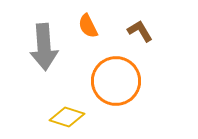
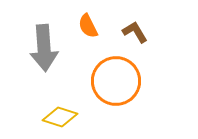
brown L-shape: moved 5 px left, 1 px down
gray arrow: moved 1 px down
yellow diamond: moved 7 px left
